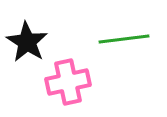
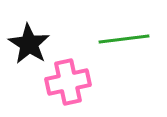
black star: moved 2 px right, 2 px down
